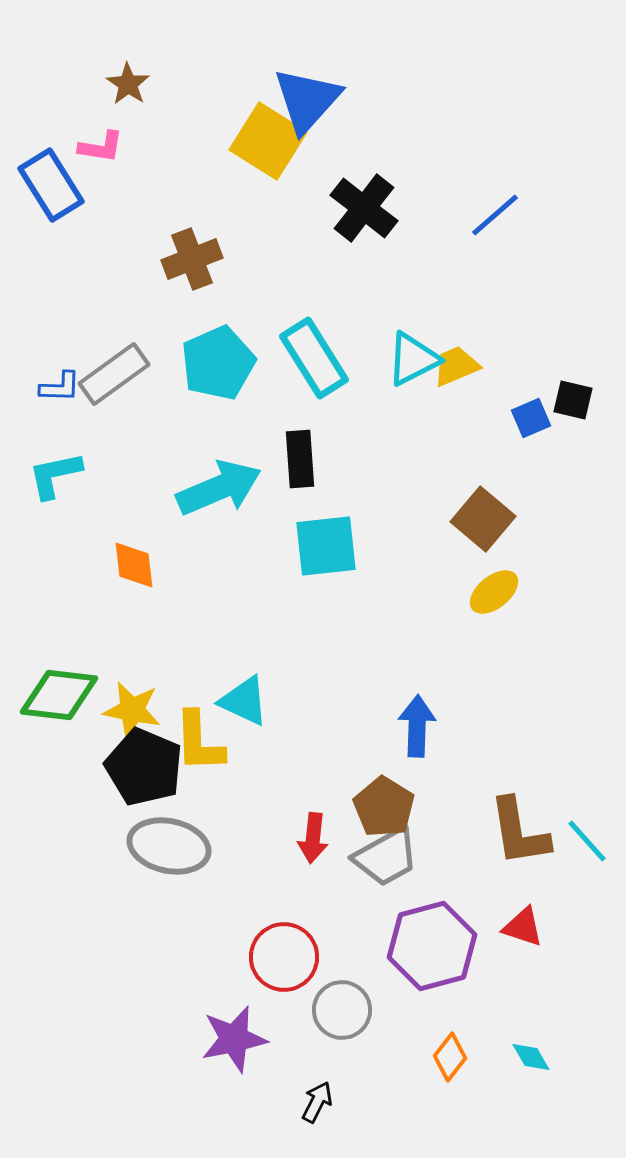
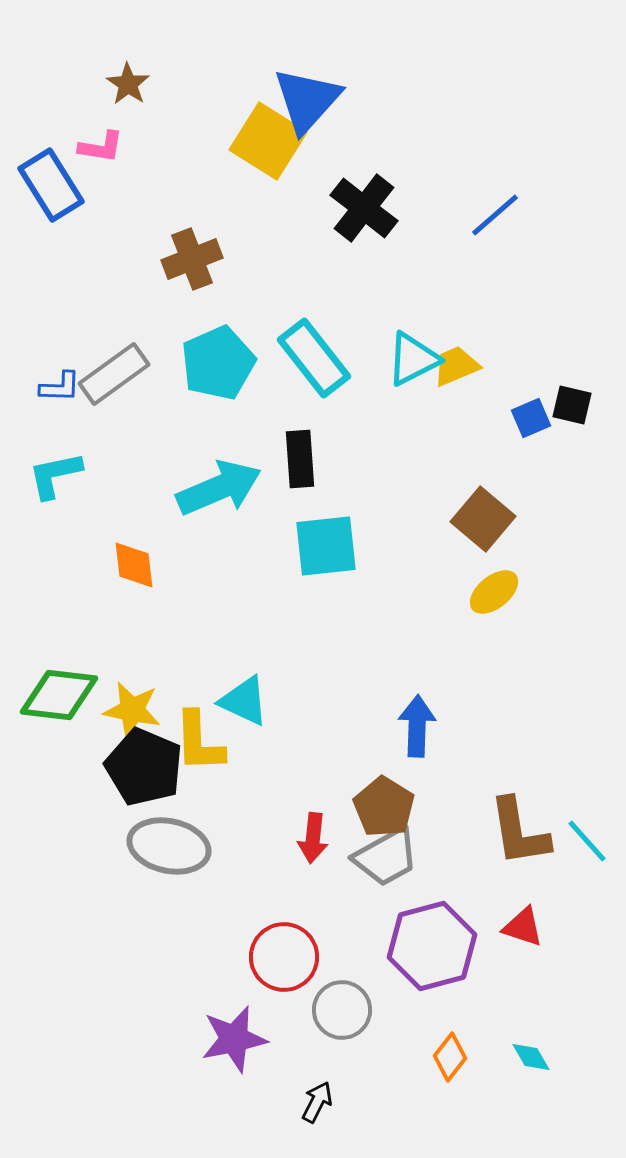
cyan rectangle at (314, 358): rotated 6 degrees counterclockwise
black square at (573, 400): moved 1 px left, 5 px down
